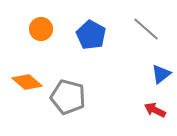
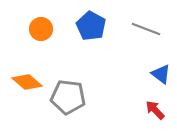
gray line: rotated 20 degrees counterclockwise
blue pentagon: moved 9 px up
blue triangle: rotated 45 degrees counterclockwise
gray pentagon: rotated 8 degrees counterclockwise
red arrow: rotated 20 degrees clockwise
